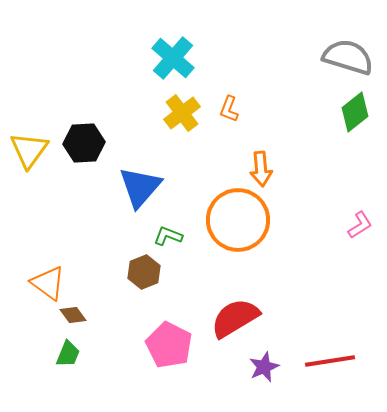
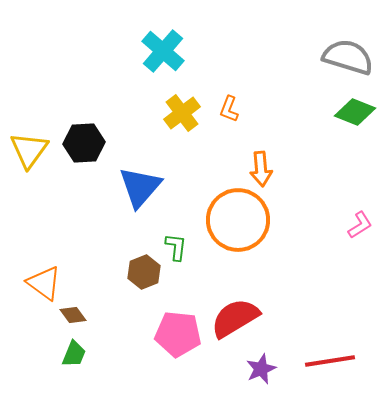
cyan cross: moved 10 px left, 7 px up
green diamond: rotated 60 degrees clockwise
green L-shape: moved 8 px right, 11 px down; rotated 76 degrees clockwise
orange triangle: moved 4 px left
pink pentagon: moved 9 px right, 11 px up; rotated 21 degrees counterclockwise
green trapezoid: moved 6 px right
purple star: moved 3 px left, 2 px down
